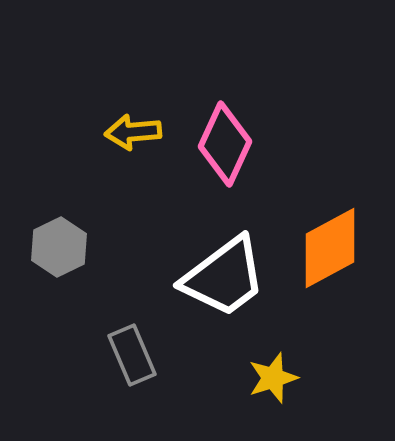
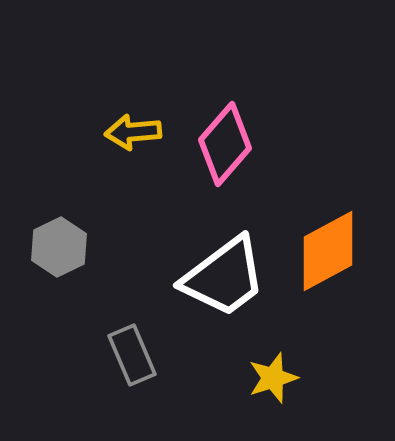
pink diamond: rotated 16 degrees clockwise
orange diamond: moved 2 px left, 3 px down
